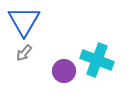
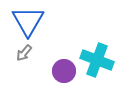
blue triangle: moved 4 px right
